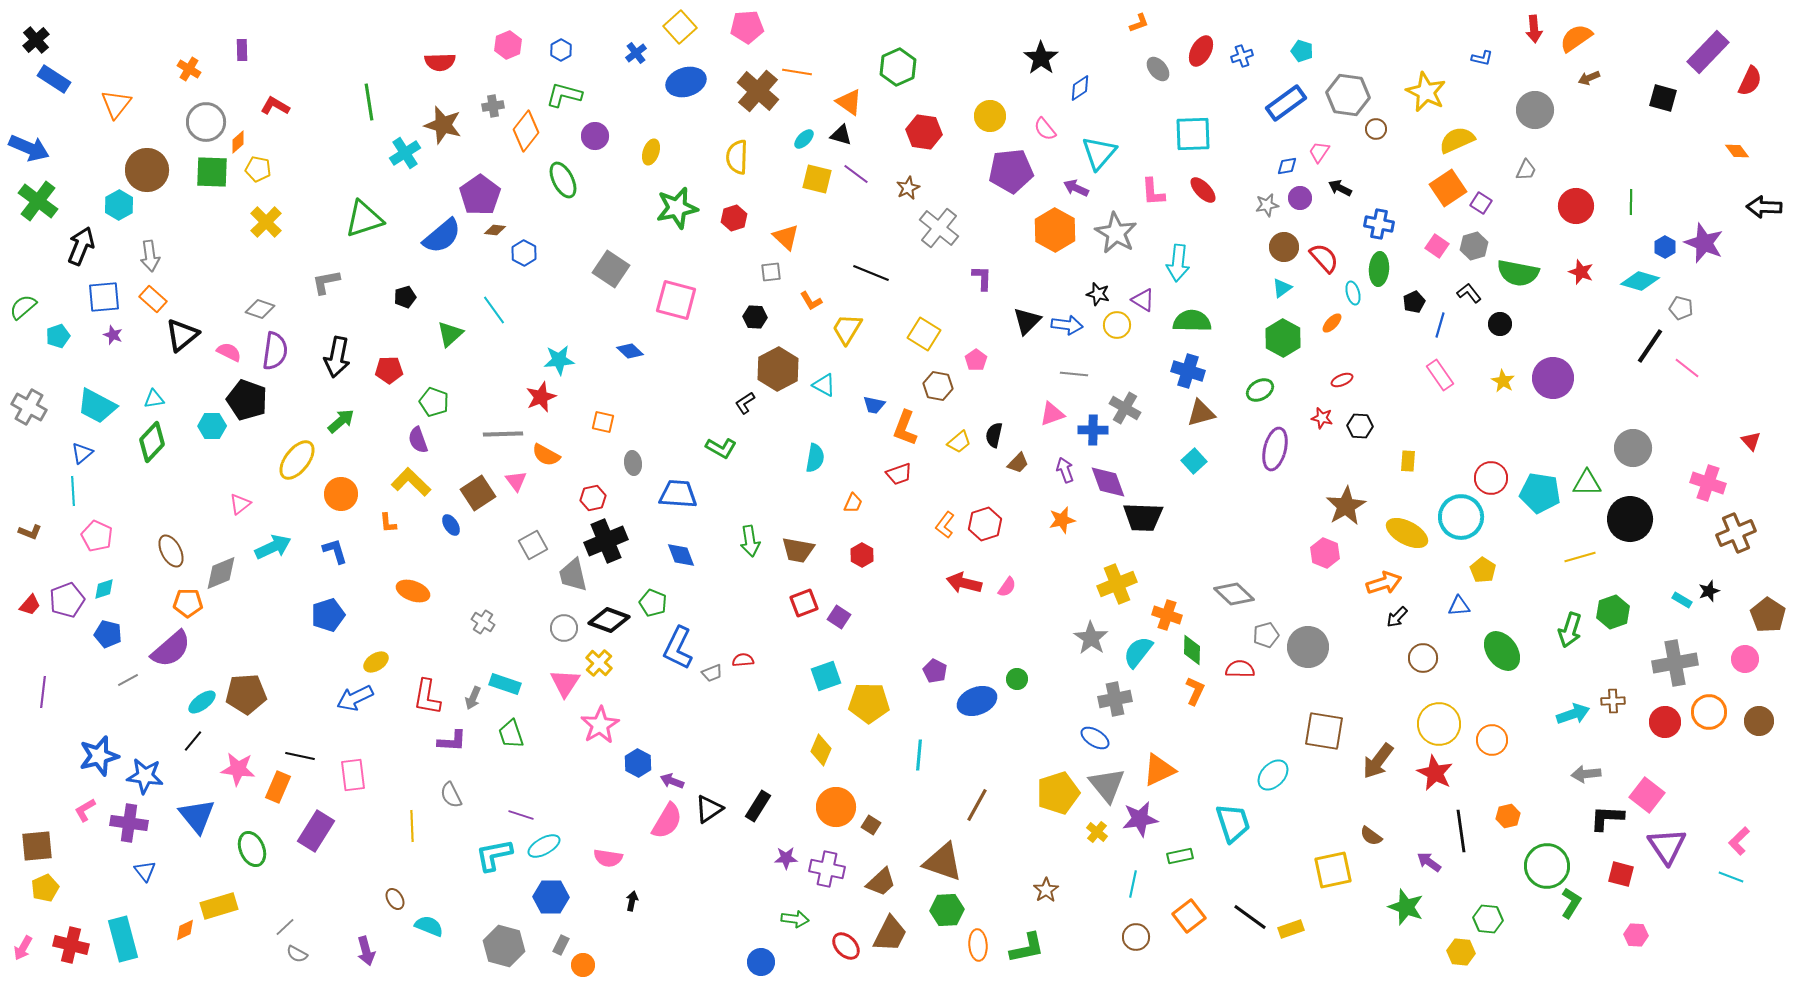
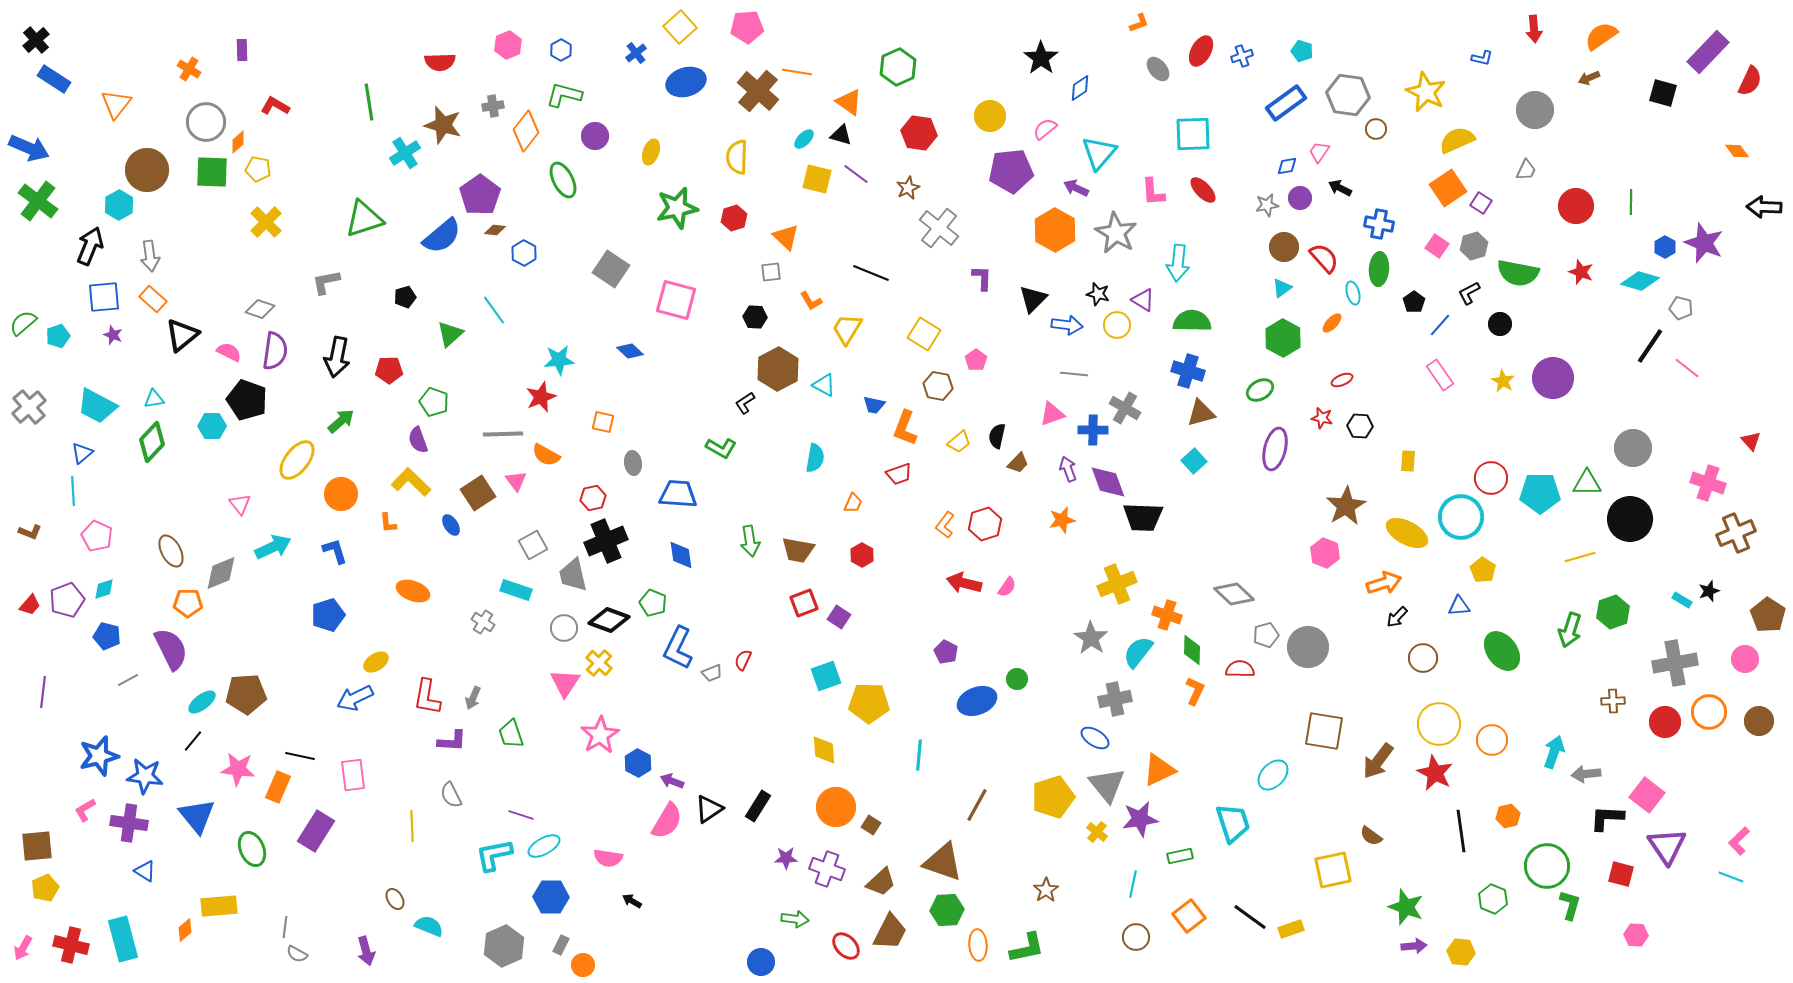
orange semicircle at (1576, 38): moved 25 px right, 2 px up
black square at (1663, 98): moved 5 px up
pink semicircle at (1045, 129): rotated 90 degrees clockwise
red hexagon at (924, 132): moved 5 px left, 1 px down
black arrow at (81, 246): moved 9 px right
black L-shape at (1469, 293): rotated 80 degrees counterclockwise
black pentagon at (1414, 302): rotated 10 degrees counterclockwise
green semicircle at (23, 307): moved 16 px down
black triangle at (1027, 321): moved 6 px right, 22 px up
blue line at (1440, 325): rotated 25 degrees clockwise
gray cross at (29, 407): rotated 20 degrees clockwise
black semicircle at (994, 435): moved 3 px right, 1 px down
purple arrow at (1065, 470): moved 3 px right, 1 px up
cyan pentagon at (1540, 493): rotated 9 degrees counterclockwise
pink triangle at (240, 504): rotated 30 degrees counterclockwise
blue diamond at (681, 555): rotated 12 degrees clockwise
blue pentagon at (108, 634): moved 1 px left, 2 px down
purple semicircle at (171, 649): rotated 75 degrees counterclockwise
red semicircle at (743, 660): rotated 60 degrees counterclockwise
purple pentagon at (935, 671): moved 11 px right, 19 px up
cyan rectangle at (505, 684): moved 11 px right, 94 px up
cyan arrow at (1573, 714): moved 19 px left, 38 px down; rotated 52 degrees counterclockwise
pink star at (600, 725): moved 10 px down
yellow diamond at (821, 750): moved 3 px right; rotated 28 degrees counterclockwise
yellow pentagon at (1058, 793): moved 5 px left, 4 px down
purple arrow at (1429, 862): moved 15 px left, 84 px down; rotated 140 degrees clockwise
purple cross at (827, 869): rotated 8 degrees clockwise
blue triangle at (145, 871): rotated 20 degrees counterclockwise
black arrow at (632, 901): rotated 72 degrees counterclockwise
green L-shape at (1571, 903): moved 1 px left, 2 px down; rotated 16 degrees counterclockwise
yellow rectangle at (219, 906): rotated 12 degrees clockwise
green hexagon at (1488, 919): moved 5 px right, 20 px up; rotated 16 degrees clockwise
gray line at (285, 927): rotated 40 degrees counterclockwise
orange diamond at (185, 930): rotated 15 degrees counterclockwise
brown trapezoid at (890, 934): moved 2 px up
gray hexagon at (504, 946): rotated 21 degrees clockwise
